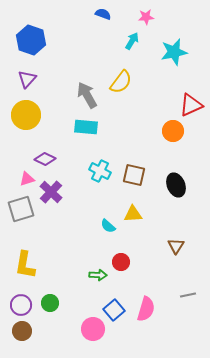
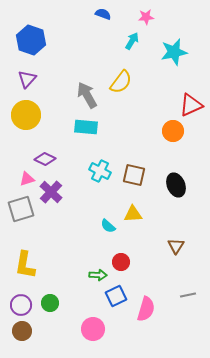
blue square: moved 2 px right, 14 px up; rotated 15 degrees clockwise
